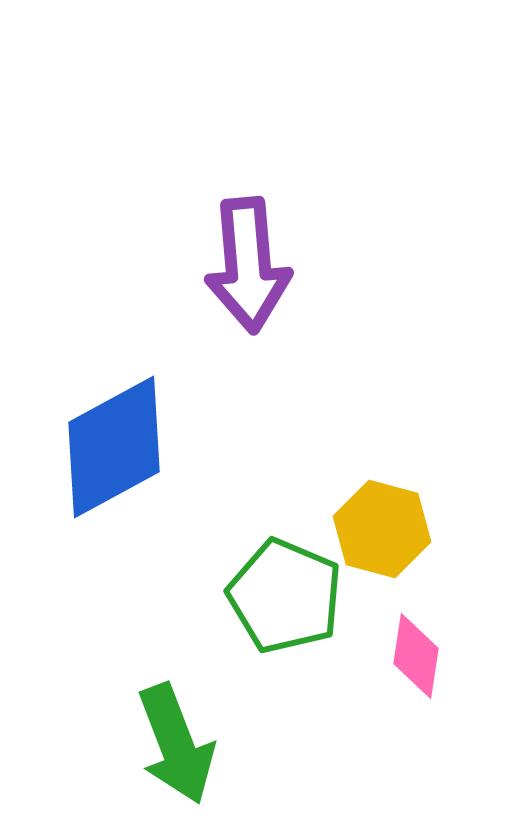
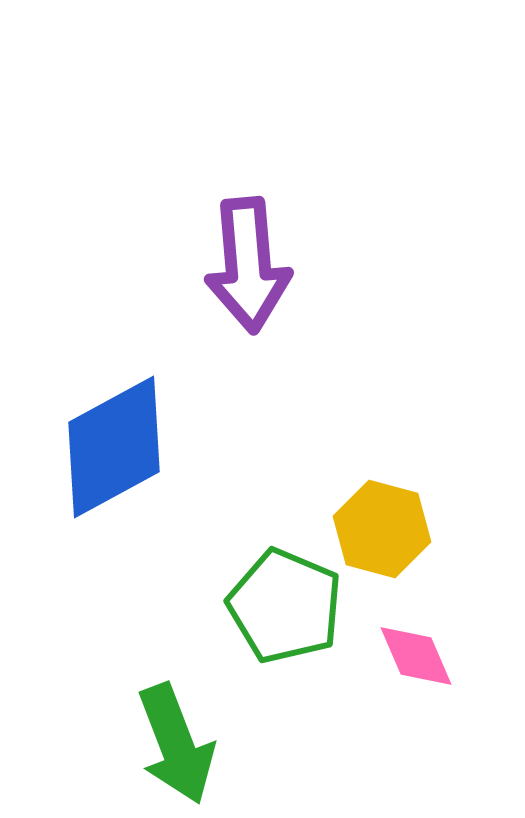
green pentagon: moved 10 px down
pink diamond: rotated 32 degrees counterclockwise
